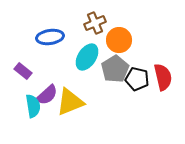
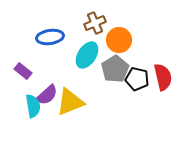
cyan ellipse: moved 2 px up
